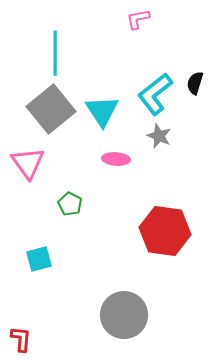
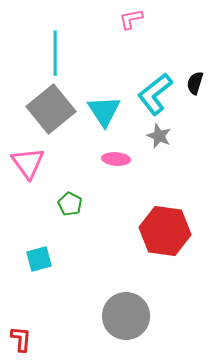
pink L-shape: moved 7 px left
cyan triangle: moved 2 px right
gray circle: moved 2 px right, 1 px down
